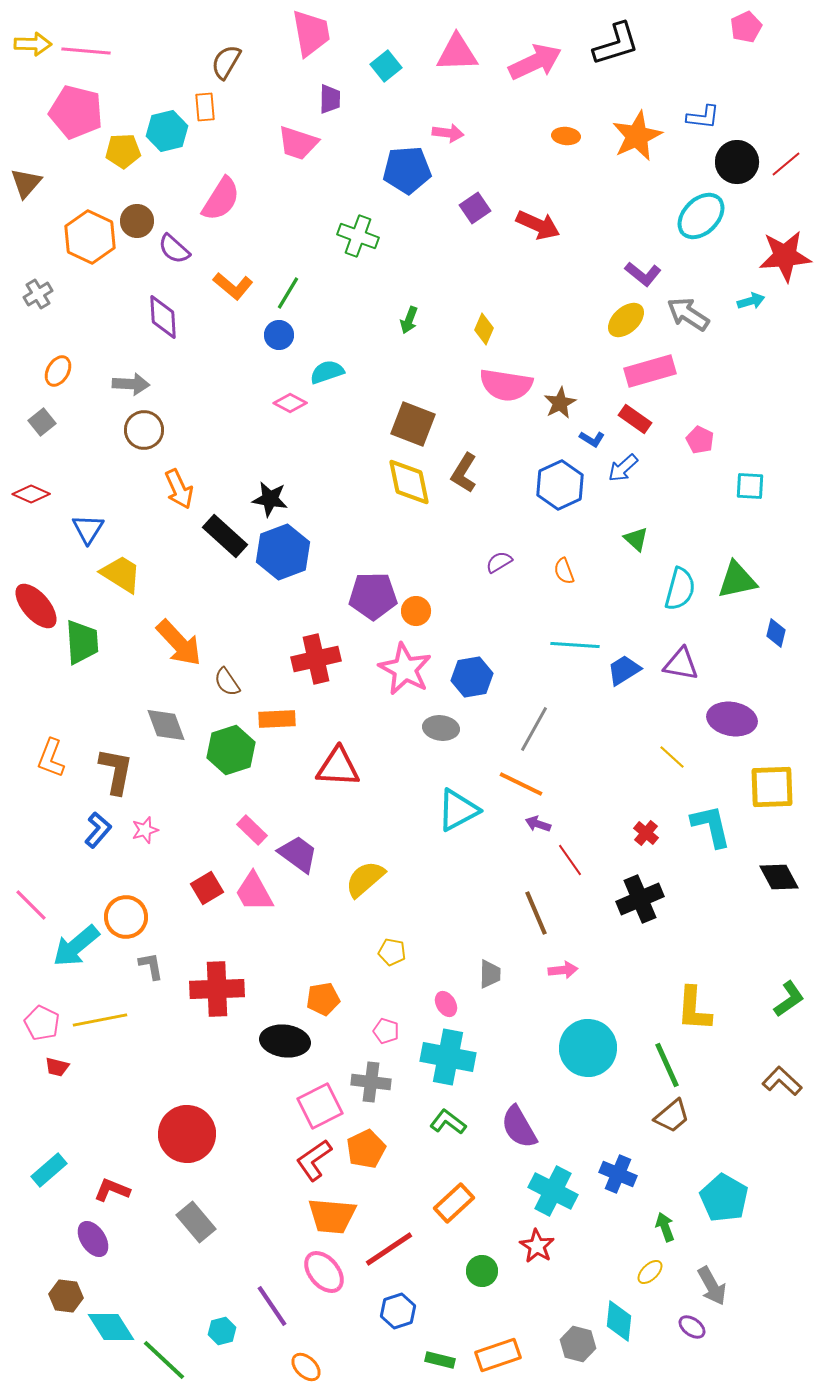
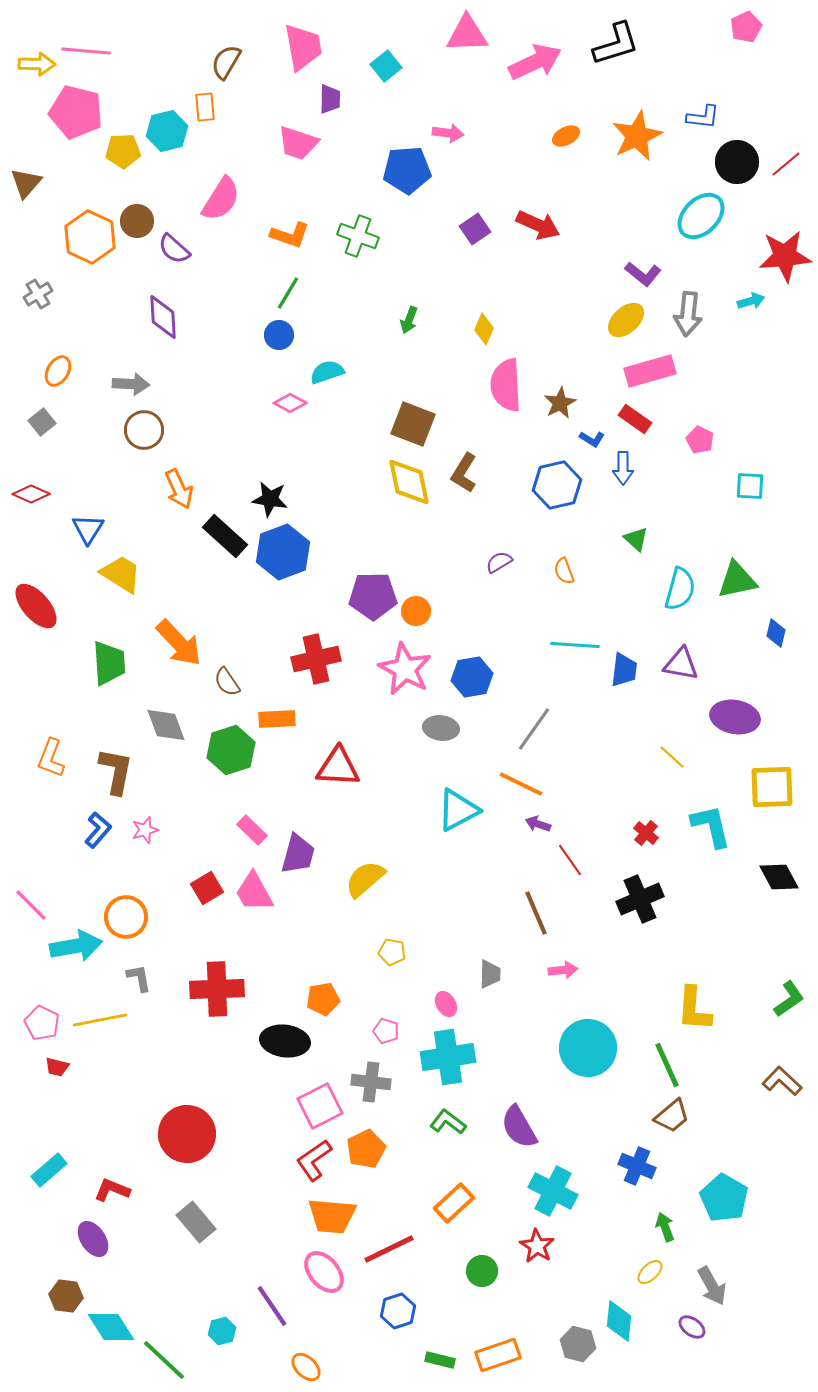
pink trapezoid at (311, 33): moved 8 px left, 14 px down
yellow arrow at (33, 44): moved 4 px right, 20 px down
pink triangle at (457, 53): moved 10 px right, 19 px up
orange ellipse at (566, 136): rotated 32 degrees counterclockwise
purple square at (475, 208): moved 21 px down
orange L-shape at (233, 286): moved 57 px right, 51 px up; rotated 21 degrees counterclockwise
gray arrow at (688, 314): rotated 117 degrees counterclockwise
pink semicircle at (506, 385): rotated 78 degrees clockwise
blue arrow at (623, 468): rotated 48 degrees counterclockwise
blue hexagon at (560, 485): moved 3 px left; rotated 12 degrees clockwise
green trapezoid at (82, 642): moved 27 px right, 21 px down
blue trapezoid at (624, 670): rotated 129 degrees clockwise
purple ellipse at (732, 719): moved 3 px right, 2 px up
gray line at (534, 729): rotated 6 degrees clockwise
purple trapezoid at (298, 854): rotated 69 degrees clockwise
cyan arrow at (76, 946): rotated 150 degrees counterclockwise
gray L-shape at (151, 966): moved 12 px left, 12 px down
cyan cross at (448, 1057): rotated 20 degrees counterclockwise
blue cross at (618, 1174): moved 19 px right, 8 px up
red line at (389, 1249): rotated 8 degrees clockwise
